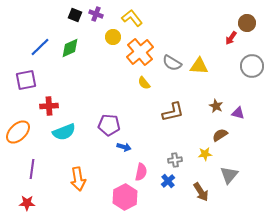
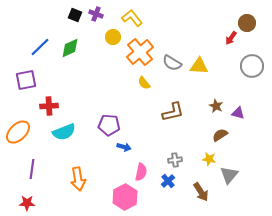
yellow star: moved 4 px right, 5 px down; rotated 16 degrees clockwise
